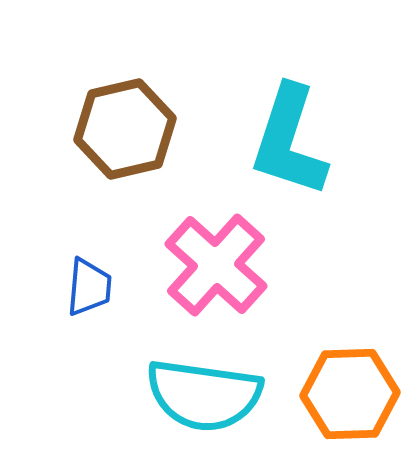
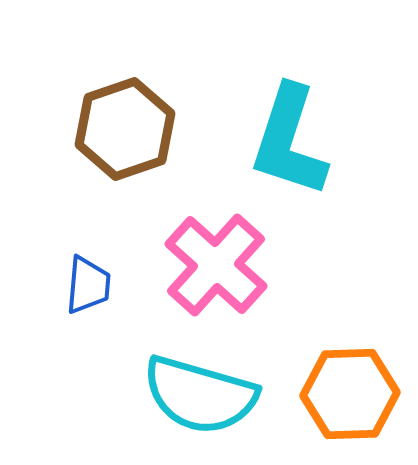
brown hexagon: rotated 6 degrees counterclockwise
blue trapezoid: moved 1 px left, 2 px up
cyan semicircle: moved 4 px left; rotated 8 degrees clockwise
